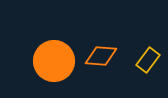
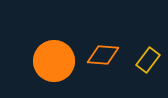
orange diamond: moved 2 px right, 1 px up
